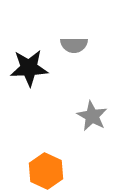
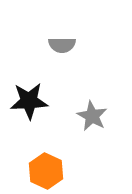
gray semicircle: moved 12 px left
black star: moved 33 px down
